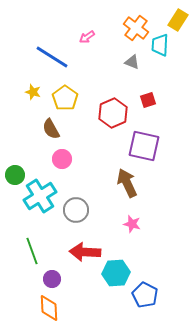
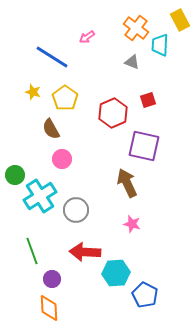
yellow rectangle: moved 2 px right; rotated 60 degrees counterclockwise
